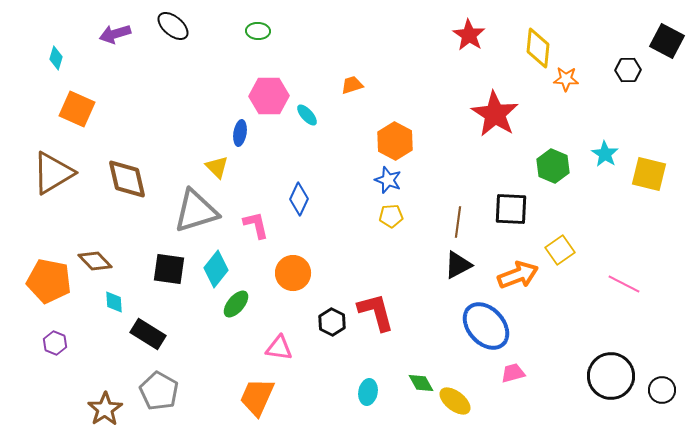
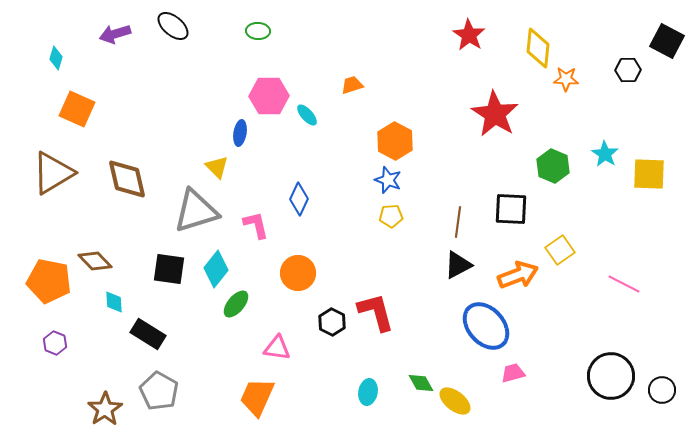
yellow square at (649, 174): rotated 12 degrees counterclockwise
orange circle at (293, 273): moved 5 px right
pink triangle at (279, 348): moved 2 px left
